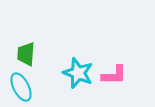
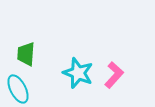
pink L-shape: rotated 48 degrees counterclockwise
cyan ellipse: moved 3 px left, 2 px down
